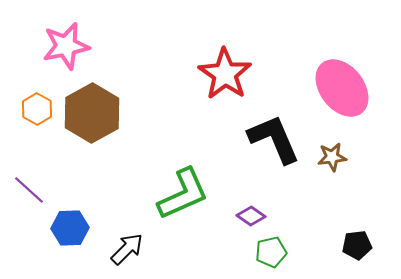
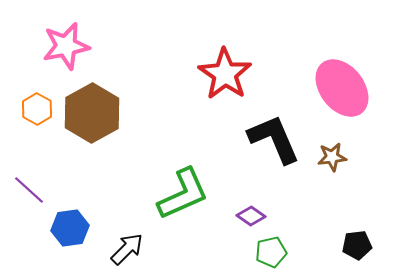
blue hexagon: rotated 6 degrees counterclockwise
